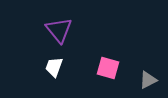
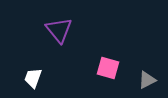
white trapezoid: moved 21 px left, 11 px down
gray triangle: moved 1 px left
